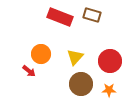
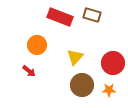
orange circle: moved 4 px left, 9 px up
red circle: moved 3 px right, 2 px down
brown circle: moved 1 px right, 1 px down
